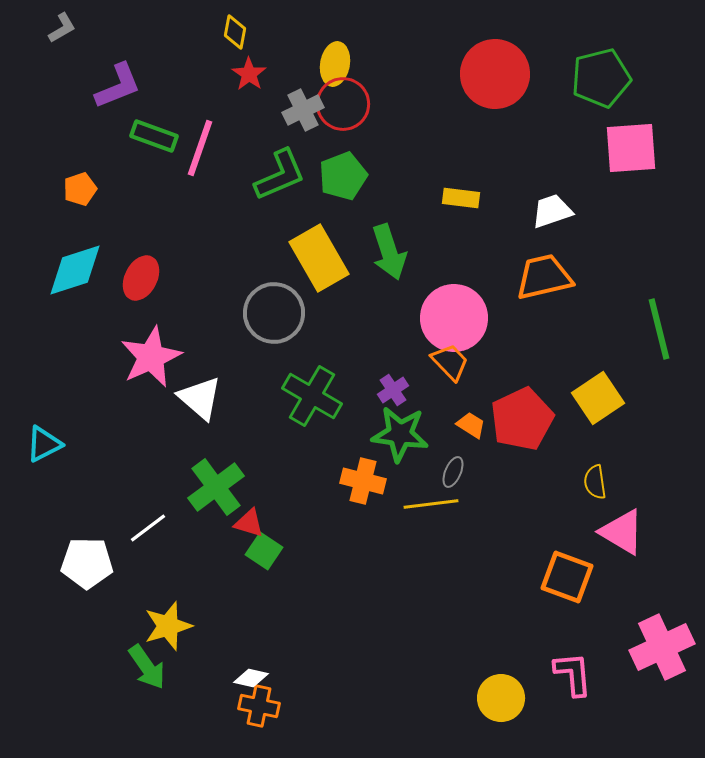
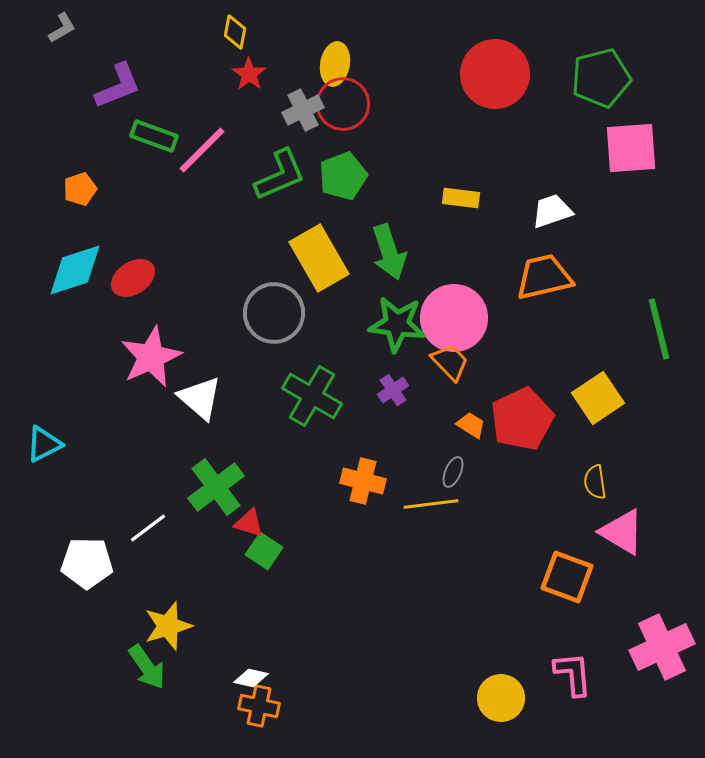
pink line at (200, 148): moved 2 px right, 2 px down; rotated 26 degrees clockwise
red ellipse at (141, 278): moved 8 px left; rotated 30 degrees clockwise
green star at (400, 434): moved 3 px left, 110 px up
